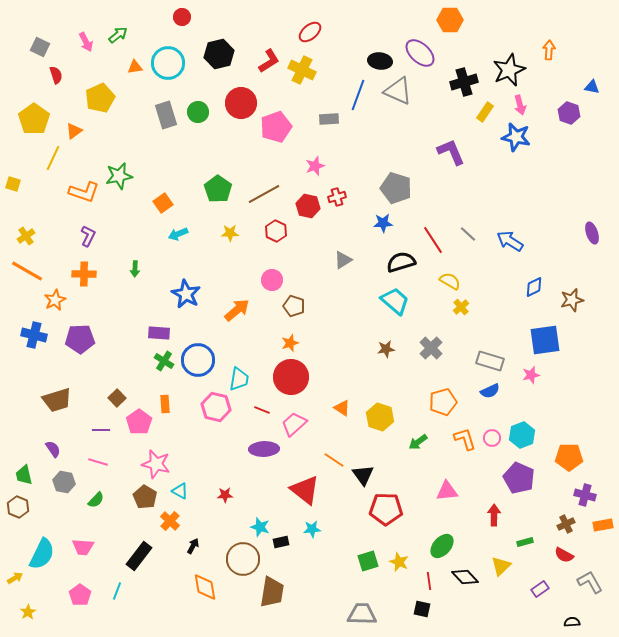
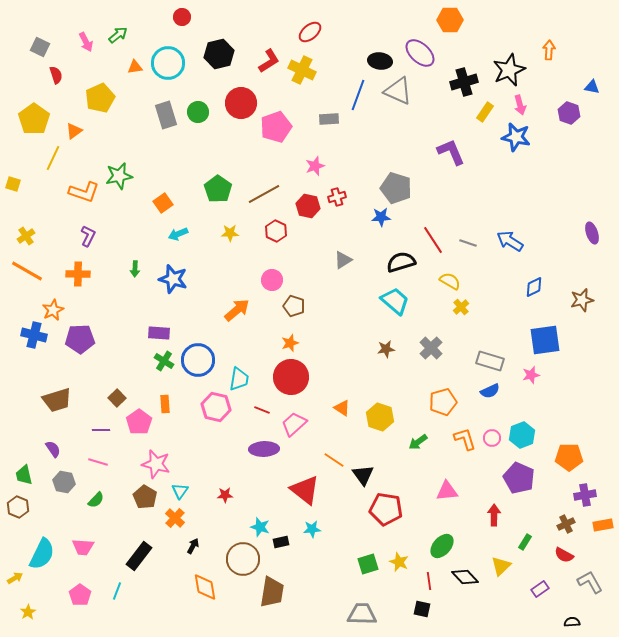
blue star at (383, 223): moved 2 px left, 6 px up
gray line at (468, 234): moved 9 px down; rotated 24 degrees counterclockwise
orange cross at (84, 274): moved 6 px left
blue star at (186, 294): moved 13 px left, 15 px up; rotated 12 degrees counterclockwise
orange star at (55, 300): moved 2 px left, 10 px down
brown star at (572, 300): moved 10 px right
cyan triangle at (180, 491): rotated 36 degrees clockwise
purple cross at (585, 495): rotated 25 degrees counterclockwise
red pentagon at (386, 509): rotated 8 degrees clockwise
orange cross at (170, 521): moved 5 px right, 3 px up
green rectangle at (525, 542): rotated 42 degrees counterclockwise
green square at (368, 561): moved 3 px down
